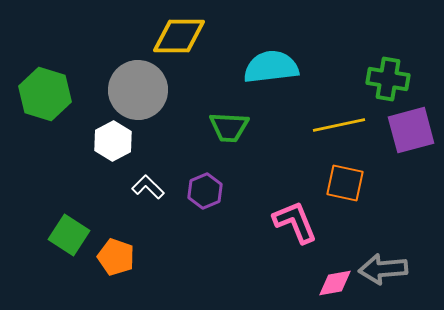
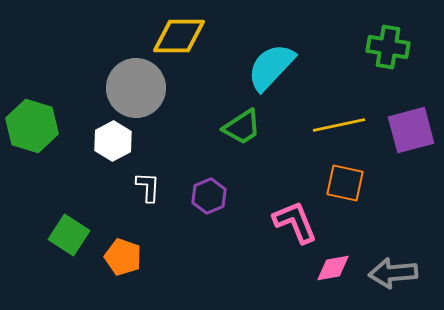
cyan semicircle: rotated 40 degrees counterclockwise
green cross: moved 32 px up
gray circle: moved 2 px left, 2 px up
green hexagon: moved 13 px left, 32 px down
green trapezoid: moved 13 px right; rotated 36 degrees counterclockwise
white L-shape: rotated 48 degrees clockwise
purple hexagon: moved 4 px right, 5 px down
orange pentagon: moved 7 px right
gray arrow: moved 10 px right, 4 px down
pink diamond: moved 2 px left, 15 px up
